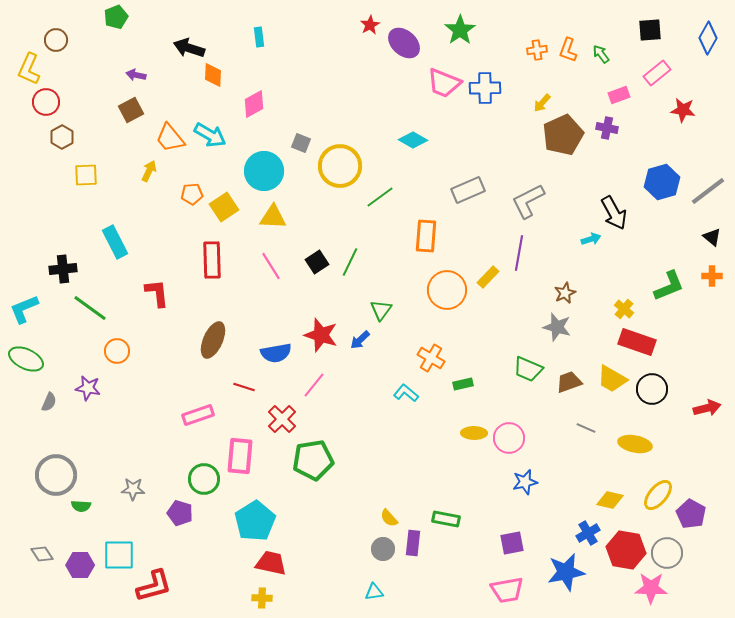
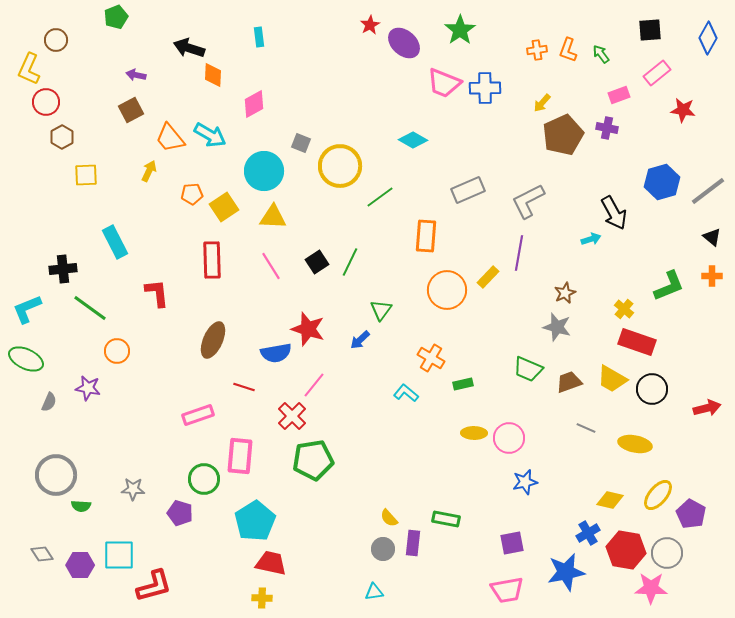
cyan L-shape at (24, 309): moved 3 px right
red star at (321, 335): moved 13 px left, 6 px up
red cross at (282, 419): moved 10 px right, 3 px up
